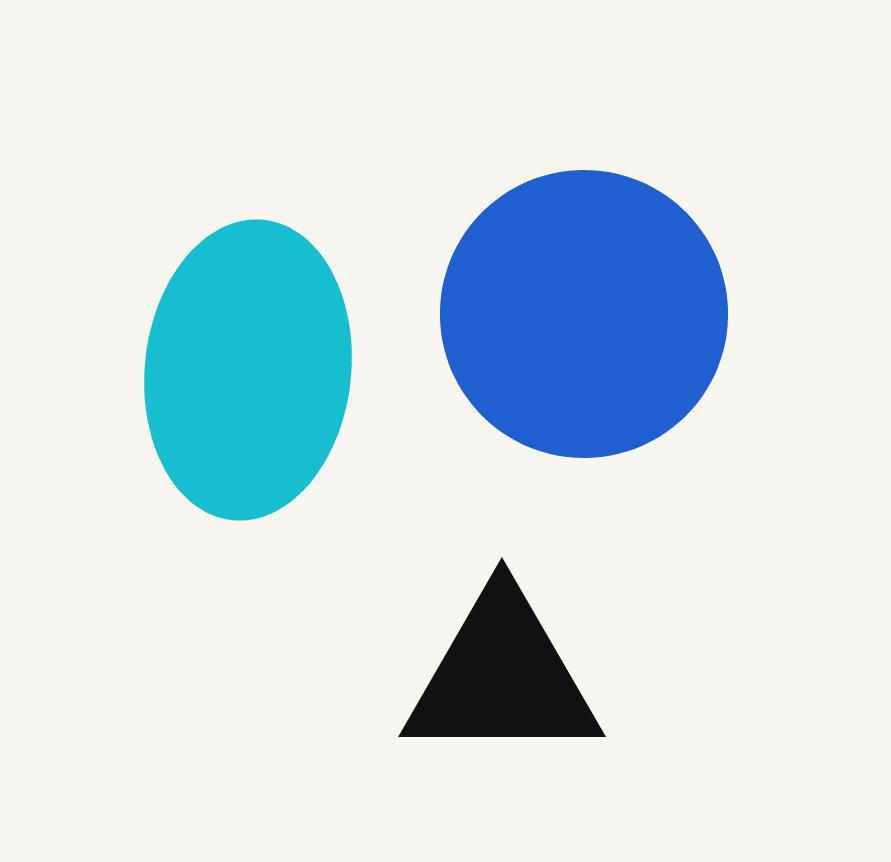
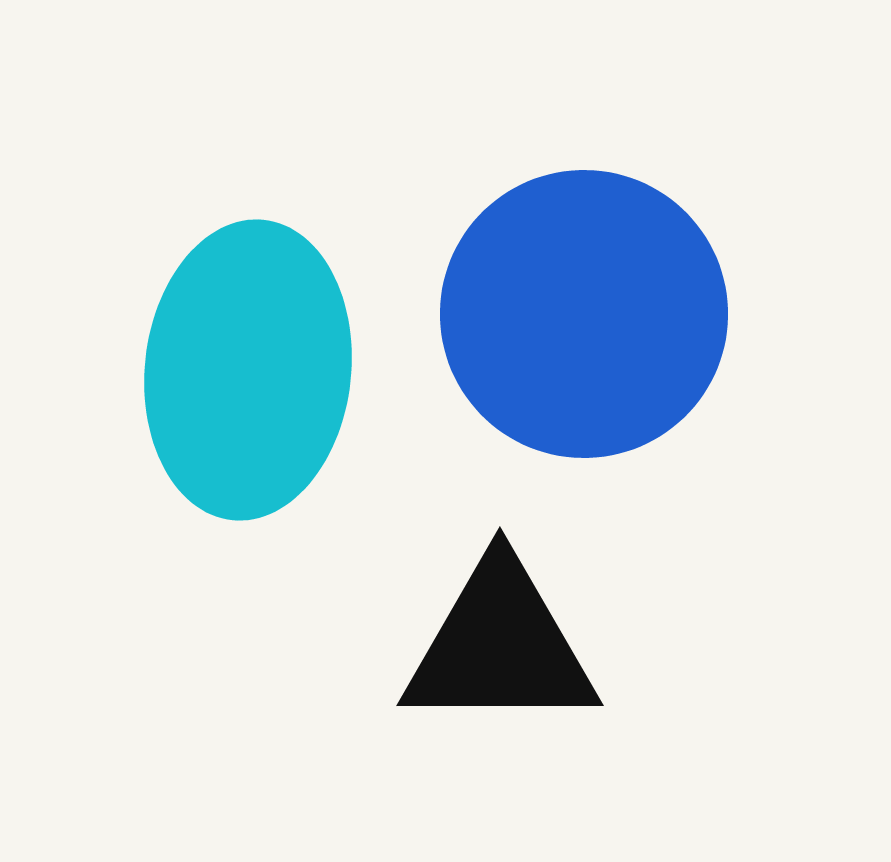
black triangle: moved 2 px left, 31 px up
